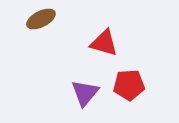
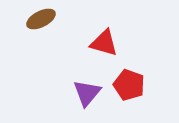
red pentagon: rotated 24 degrees clockwise
purple triangle: moved 2 px right
